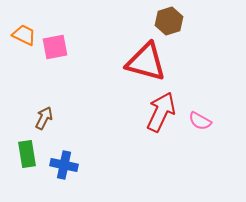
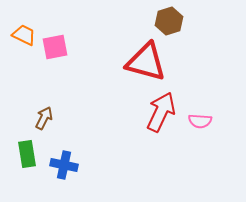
pink semicircle: rotated 25 degrees counterclockwise
